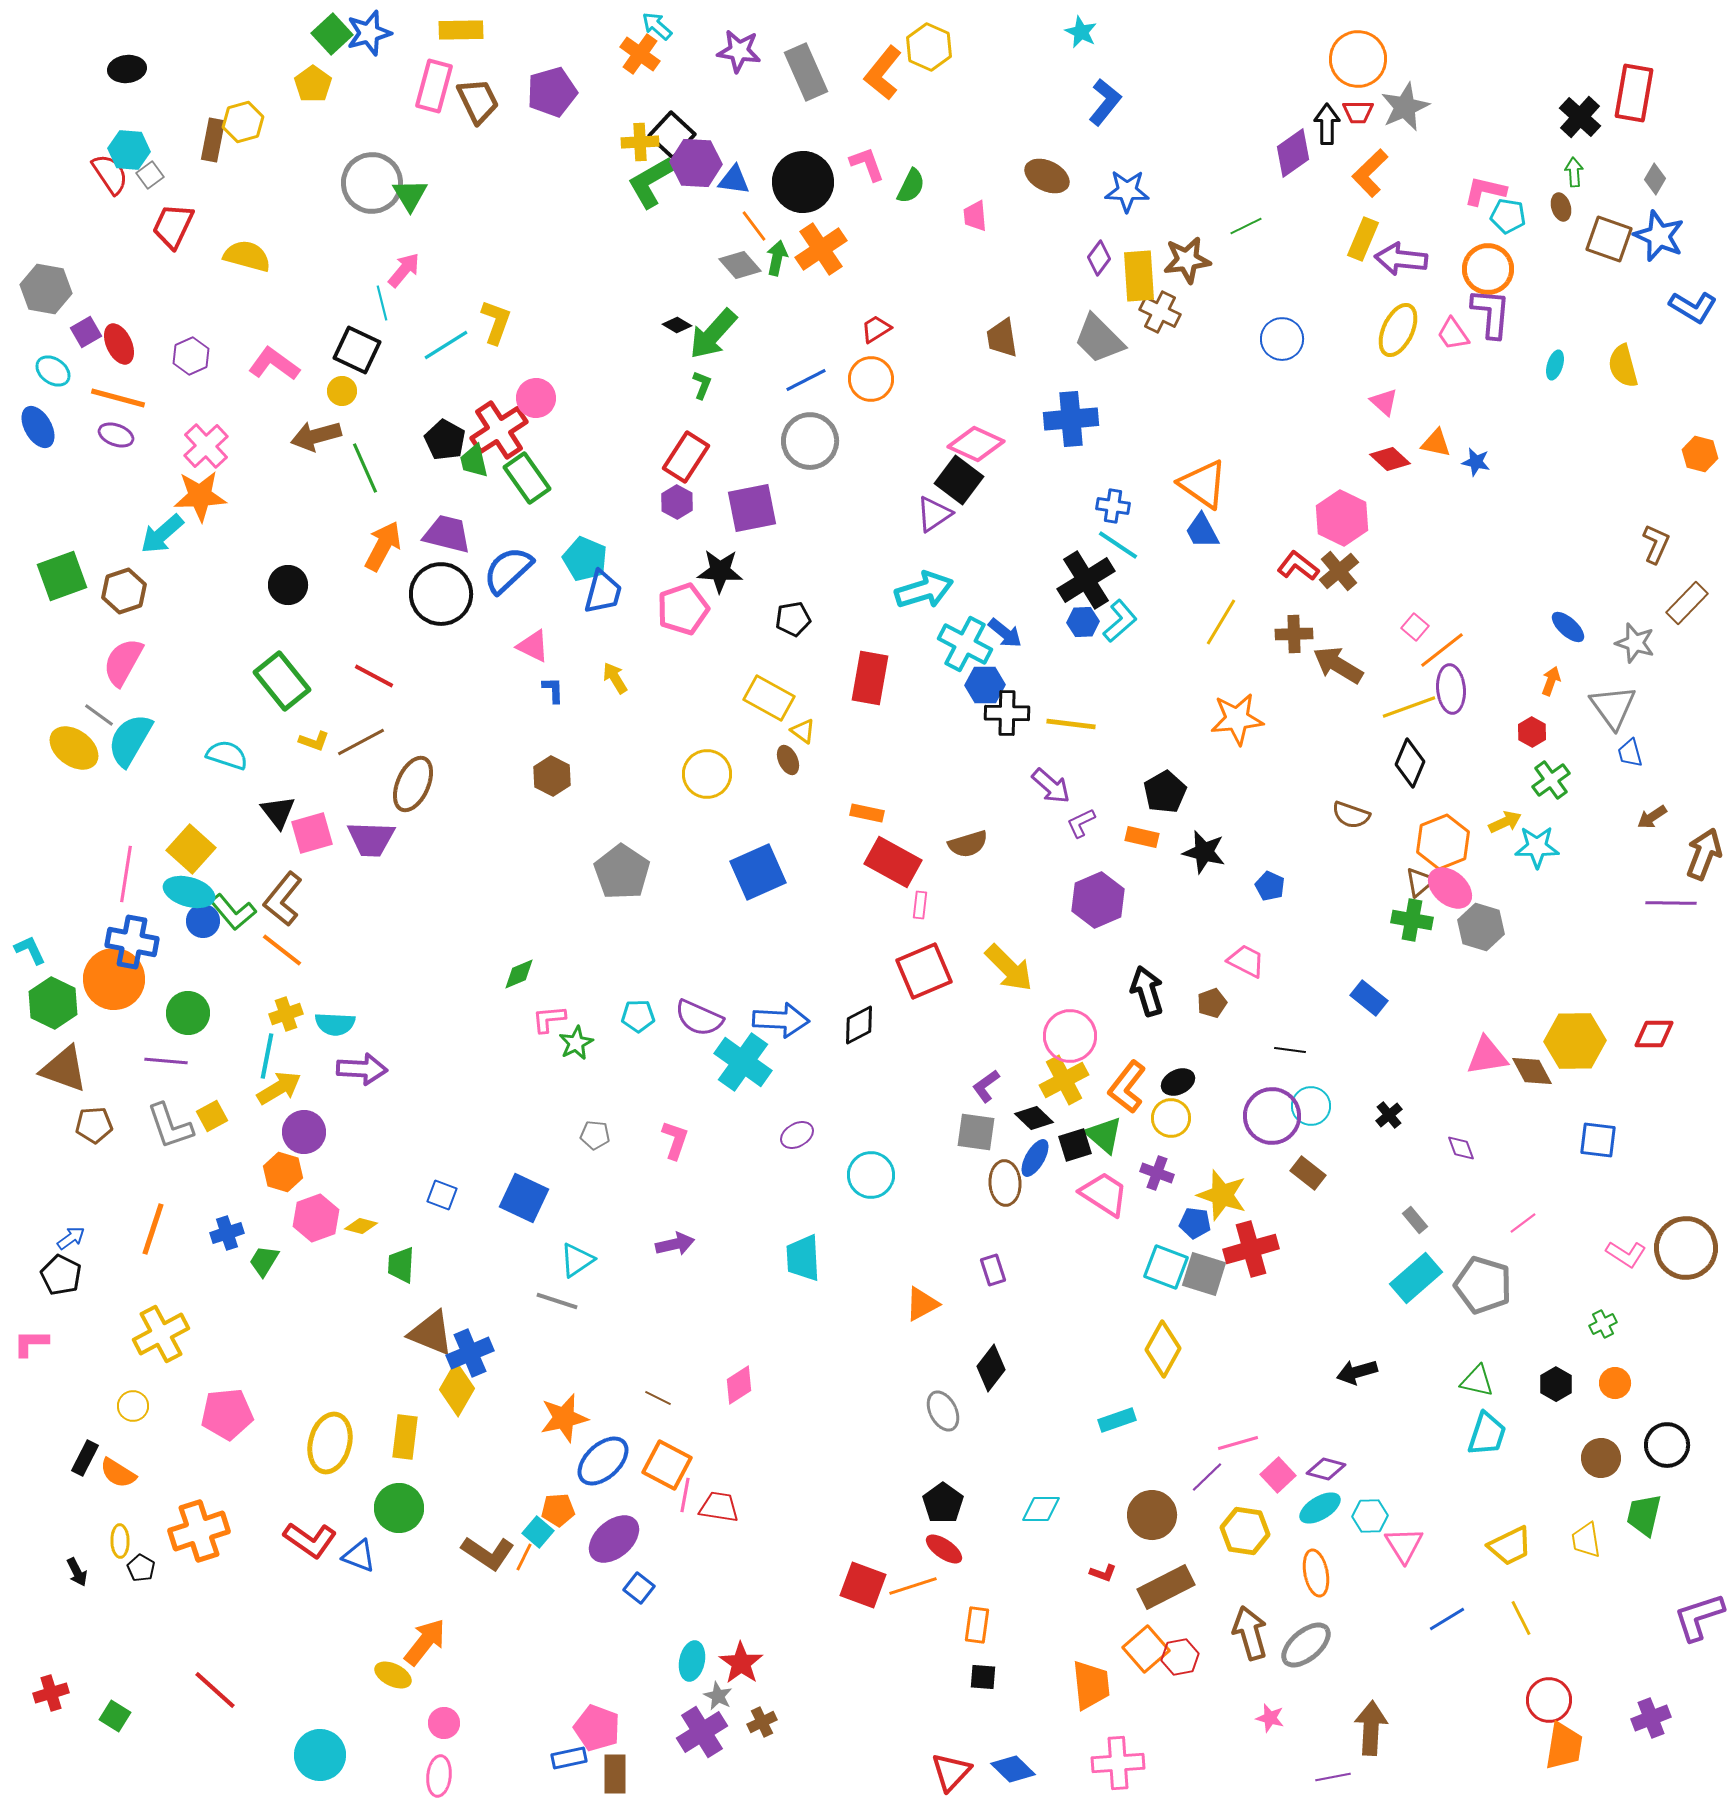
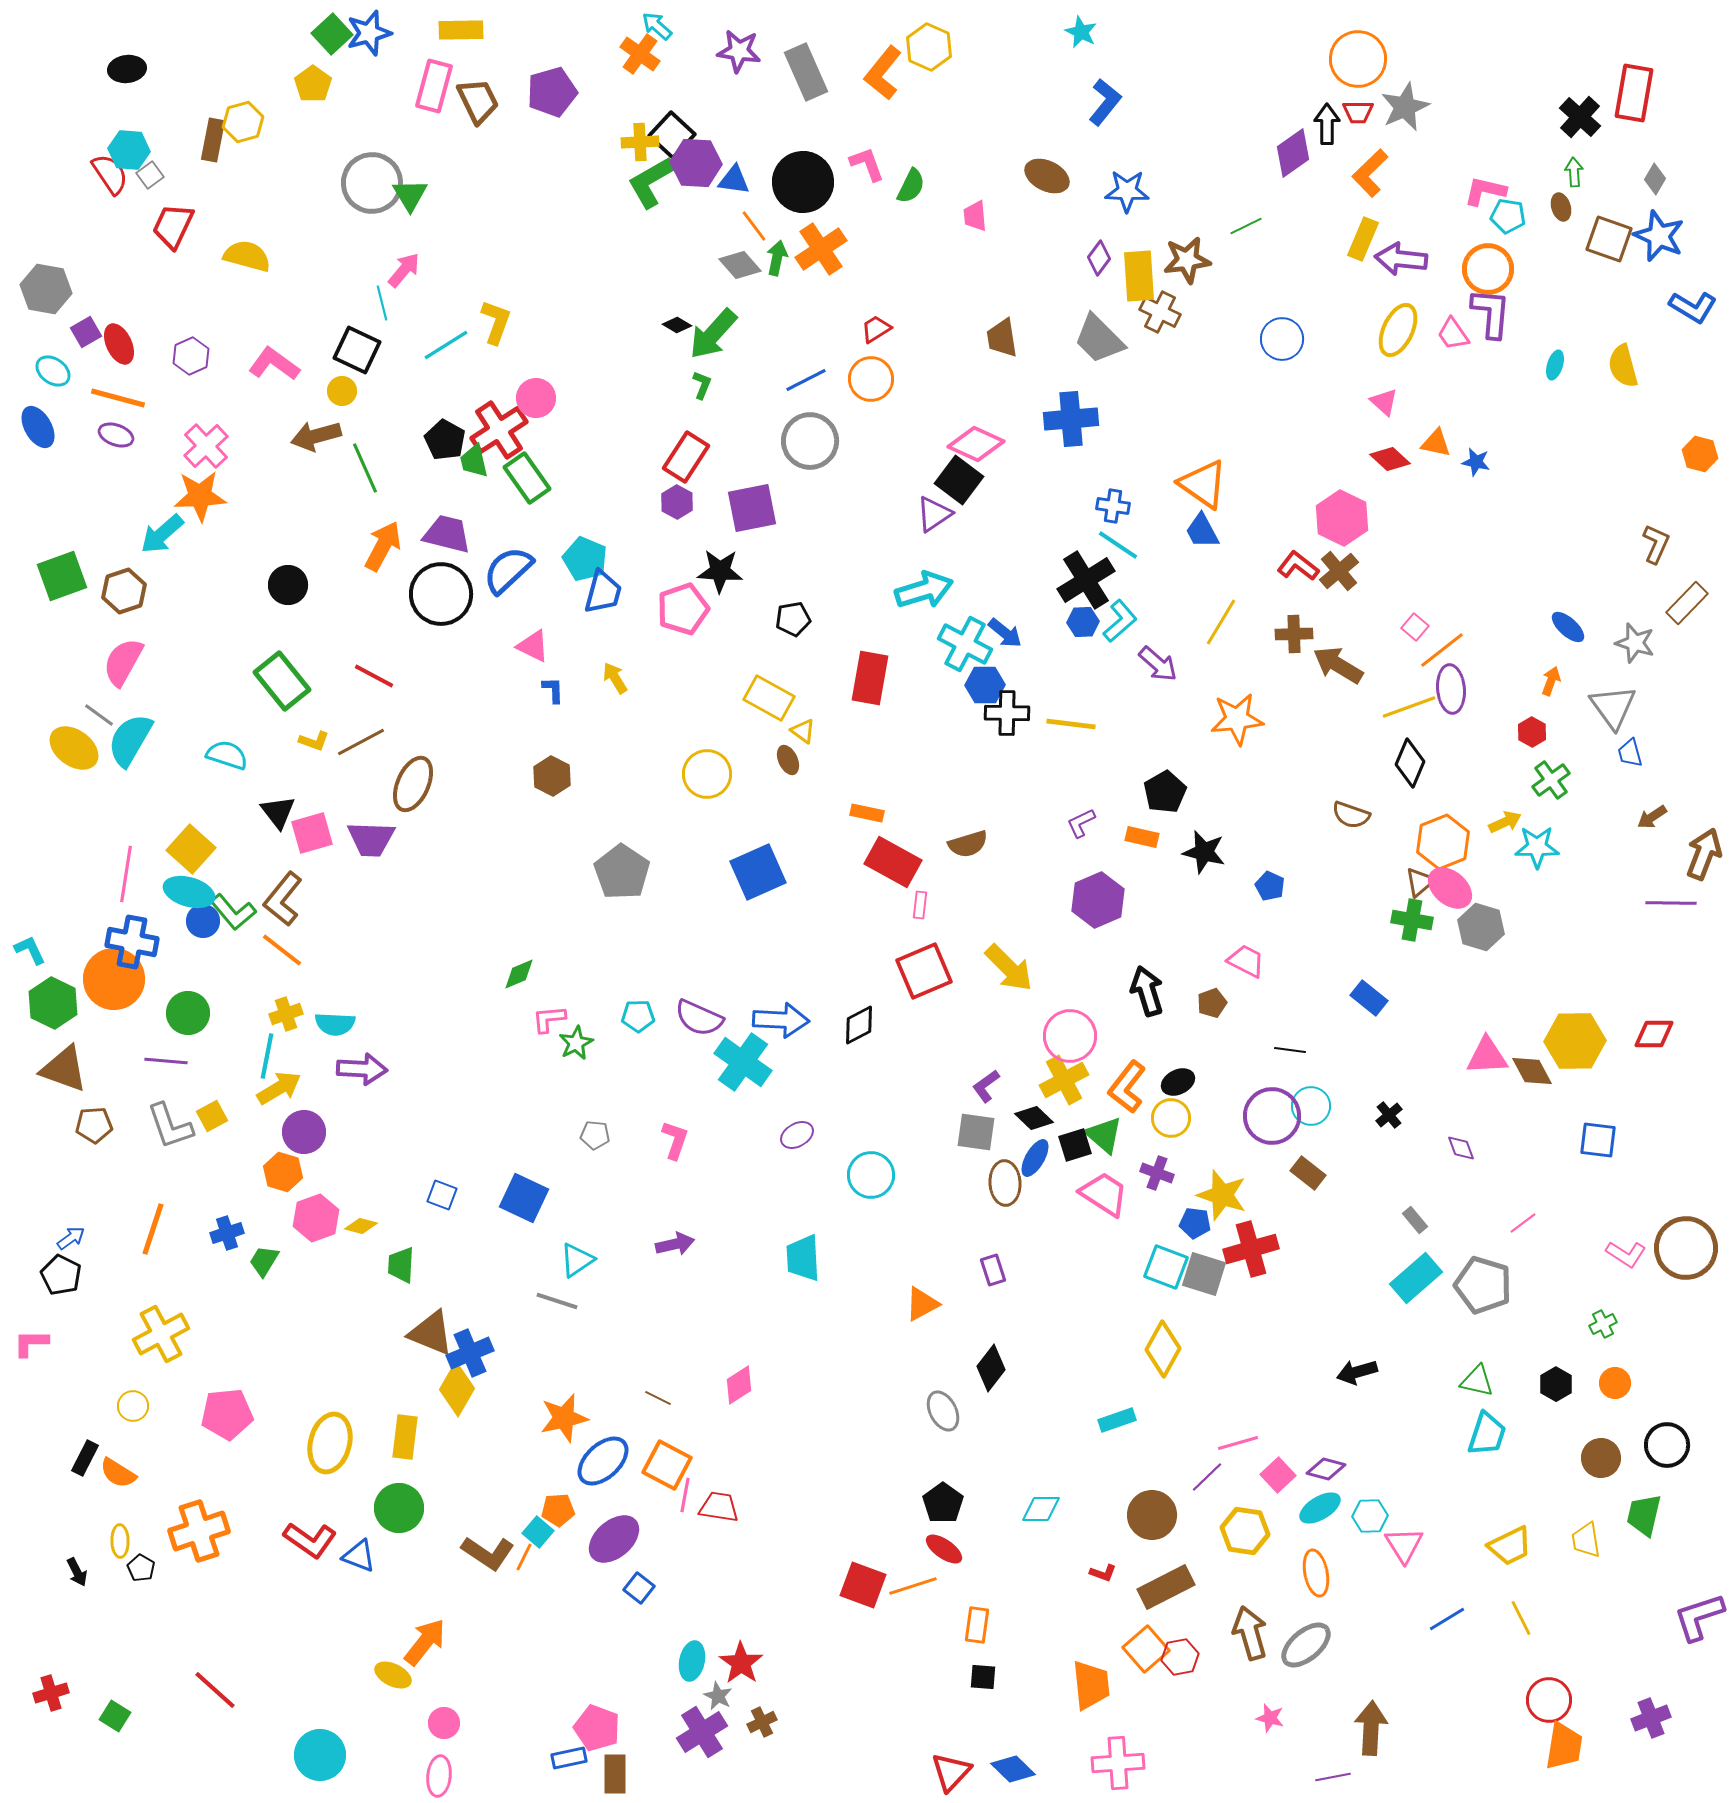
purple arrow at (1051, 786): moved 107 px right, 122 px up
pink triangle at (1487, 1056): rotated 6 degrees clockwise
